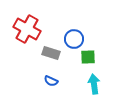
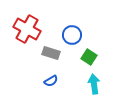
blue circle: moved 2 px left, 4 px up
green square: moved 1 px right; rotated 35 degrees clockwise
blue semicircle: rotated 56 degrees counterclockwise
